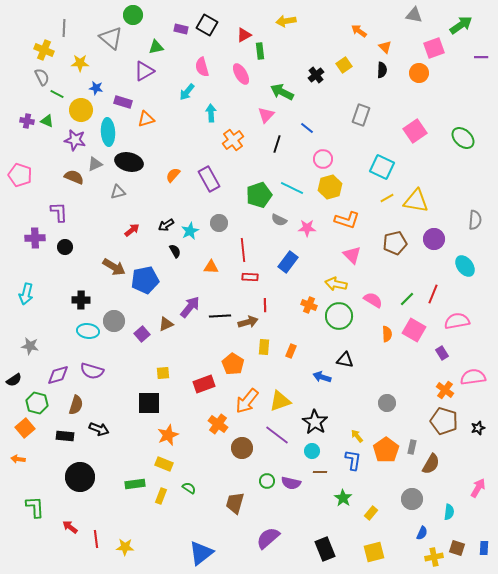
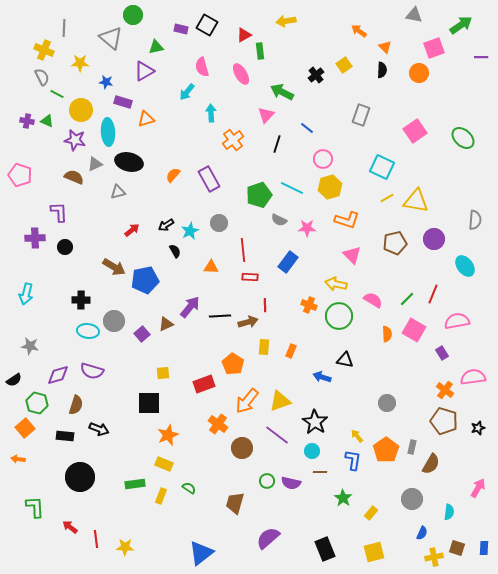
blue star at (96, 88): moved 10 px right, 6 px up
